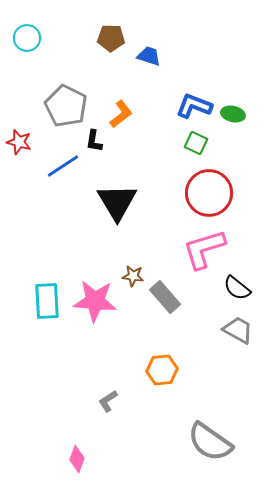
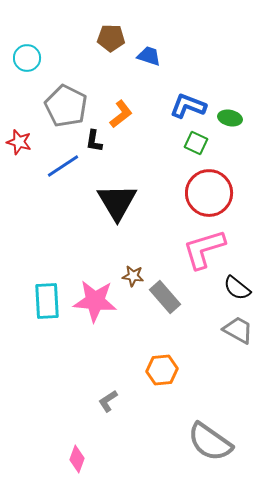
cyan circle: moved 20 px down
blue L-shape: moved 6 px left
green ellipse: moved 3 px left, 4 px down
